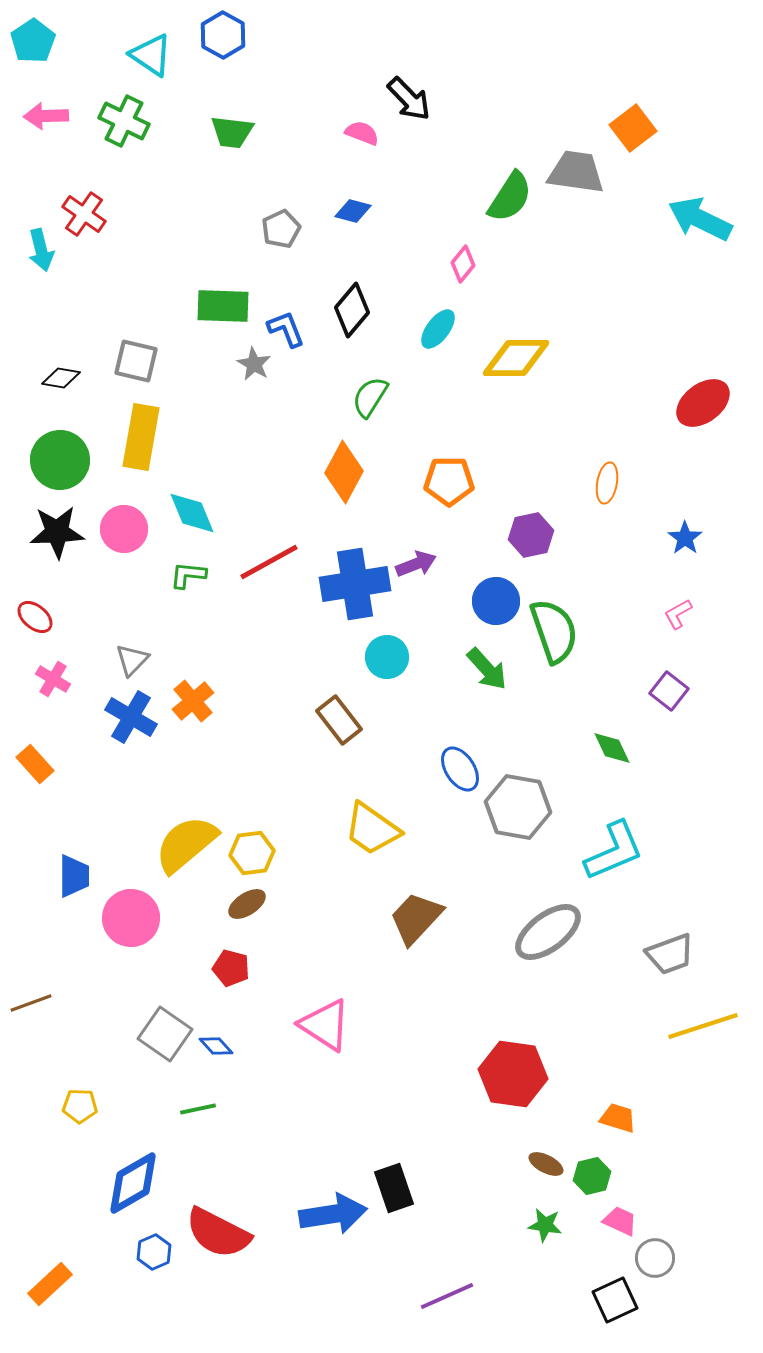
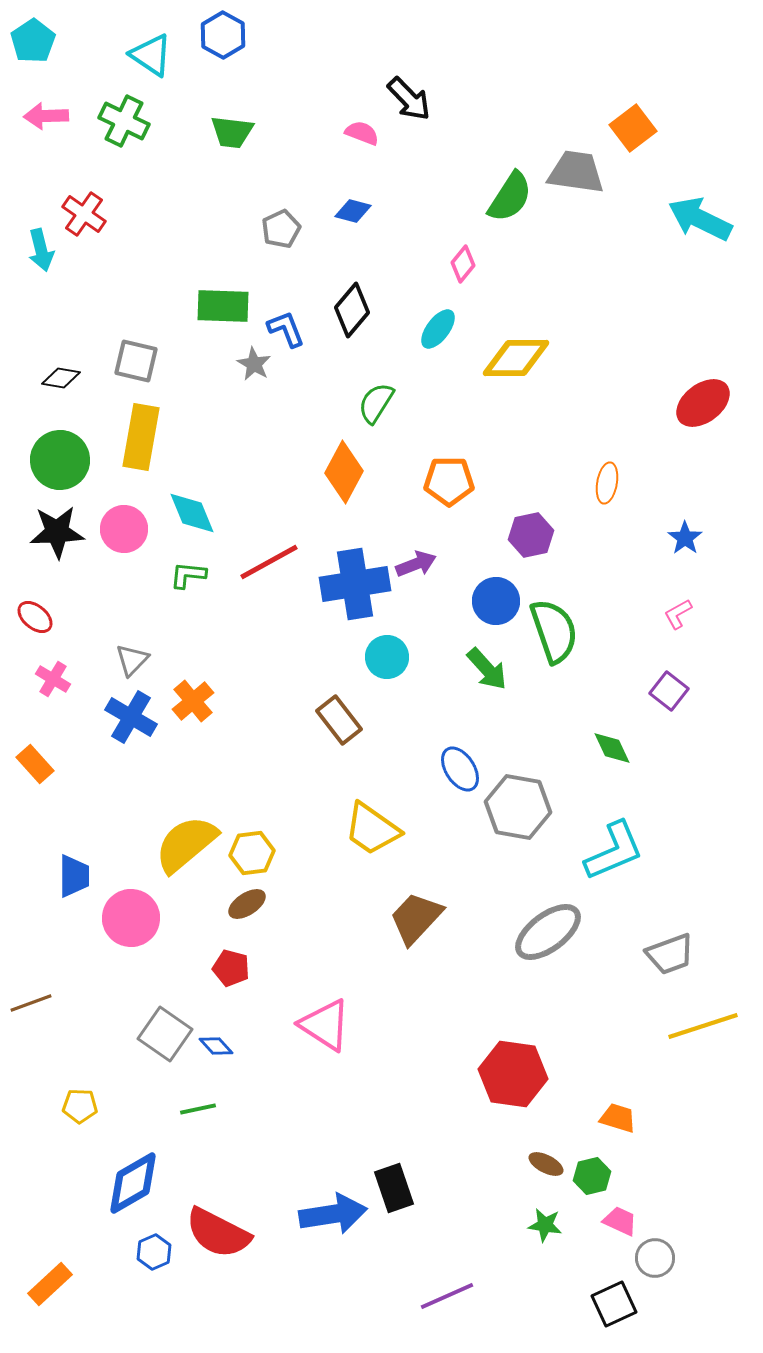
green semicircle at (370, 397): moved 6 px right, 6 px down
black square at (615, 1300): moved 1 px left, 4 px down
